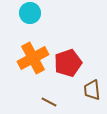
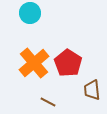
orange cross: moved 1 px right, 5 px down; rotated 12 degrees counterclockwise
red pentagon: rotated 20 degrees counterclockwise
brown line: moved 1 px left
